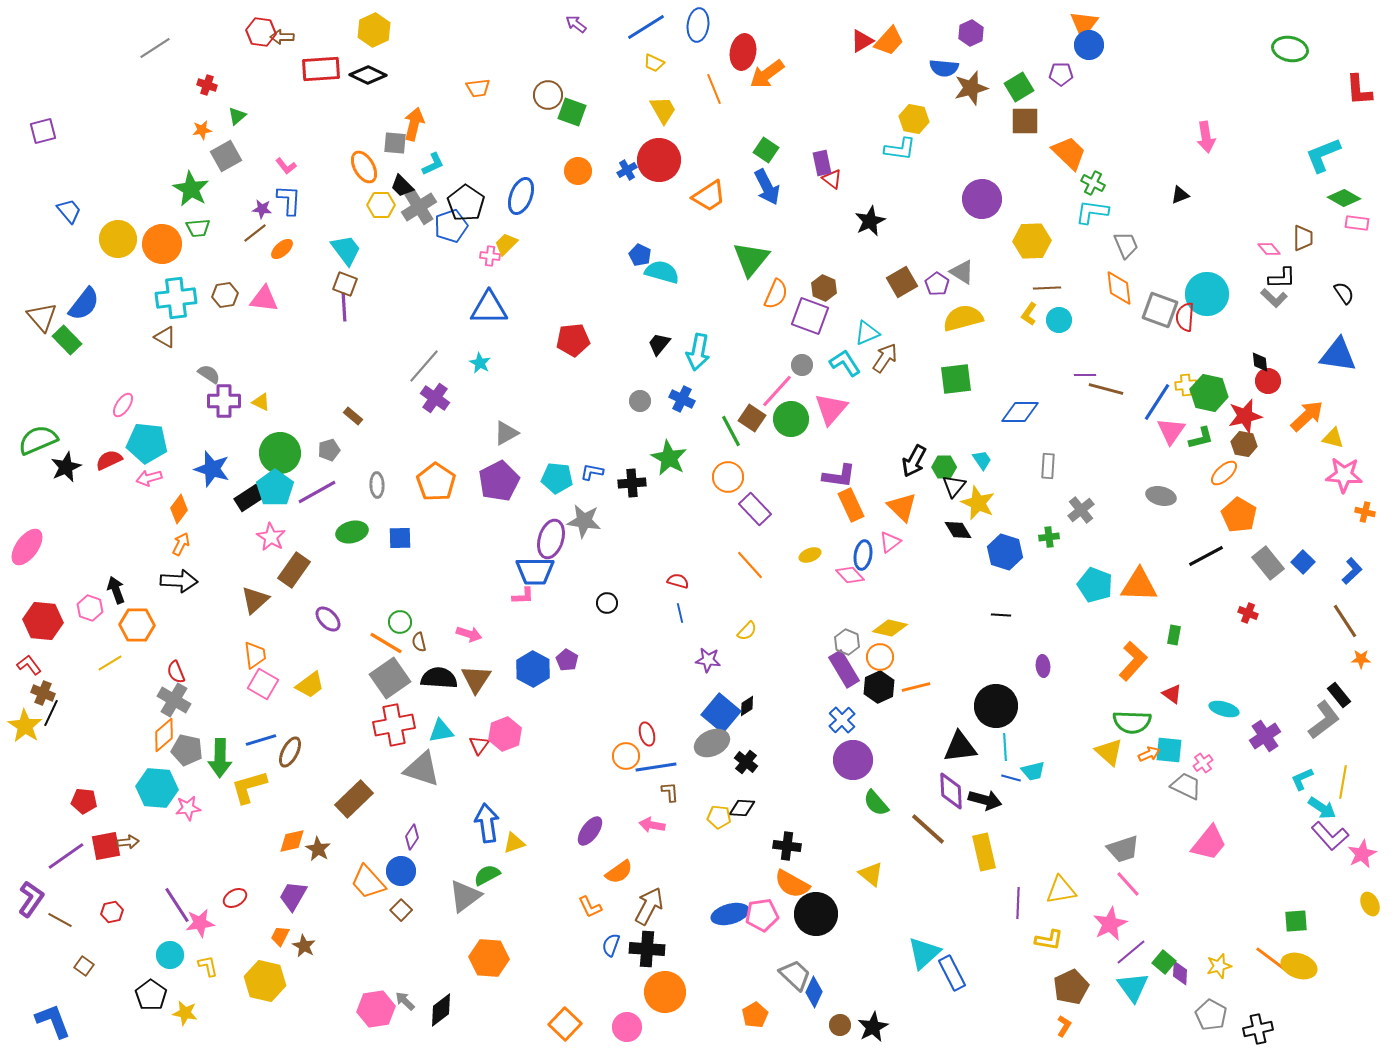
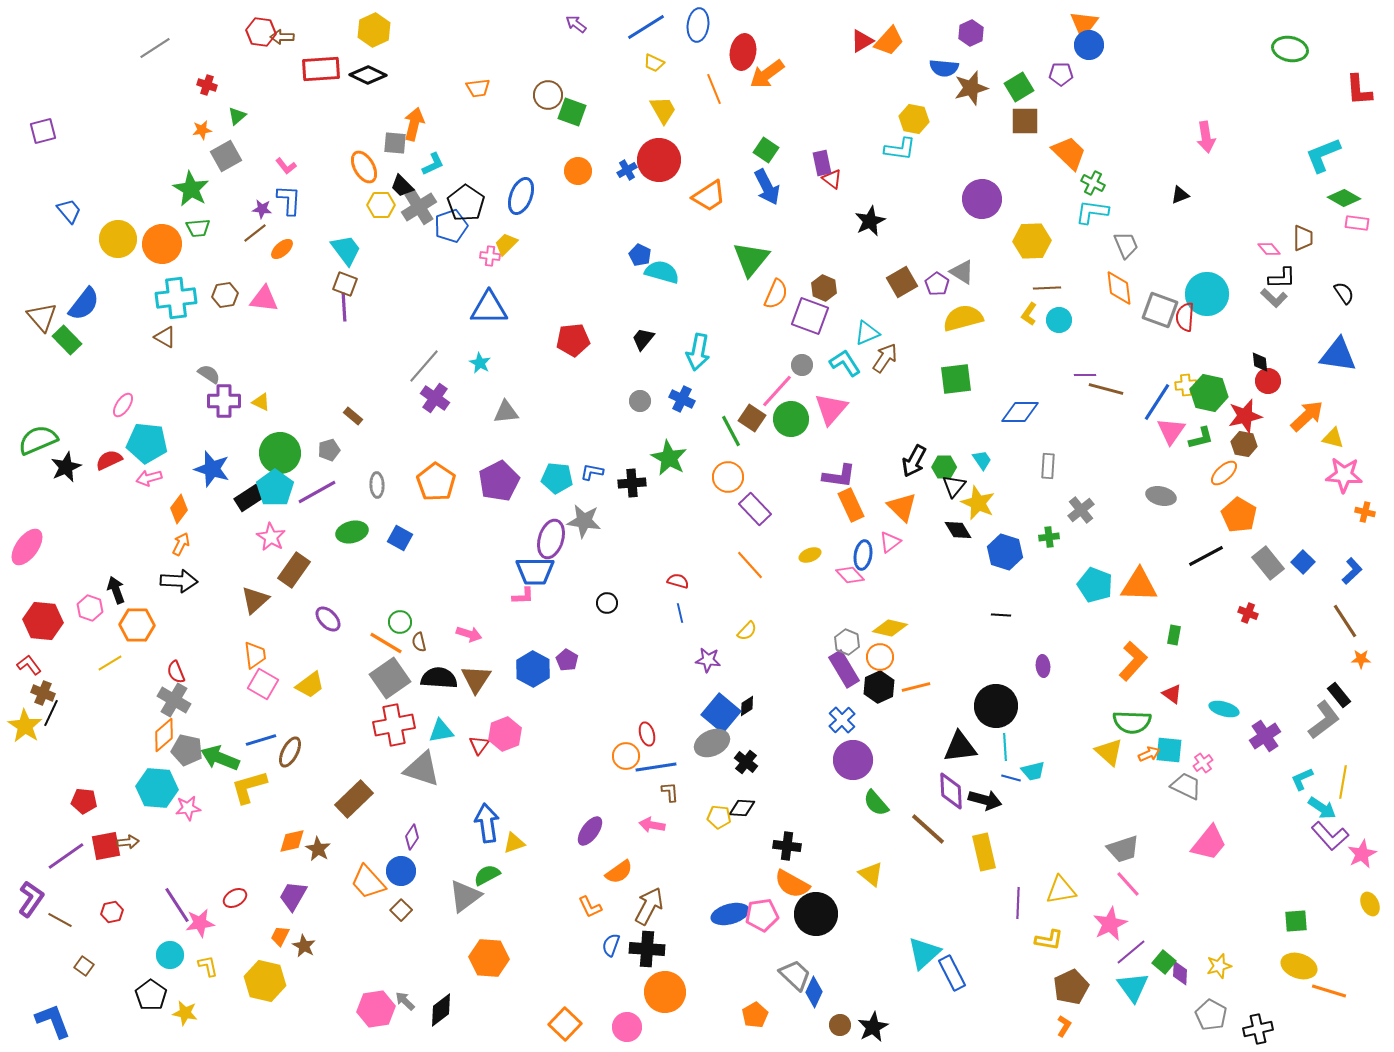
black trapezoid at (659, 344): moved 16 px left, 5 px up
gray triangle at (506, 433): moved 21 px up; rotated 24 degrees clockwise
blue square at (400, 538): rotated 30 degrees clockwise
green arrow at (220, 758): rotated 111 degrees clockwise
orange line at (1271, 959): moved 58 px right, 32 px down; rotated 20 degrees counterclockwise
